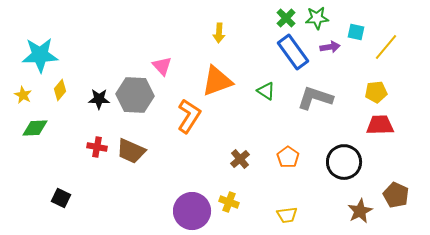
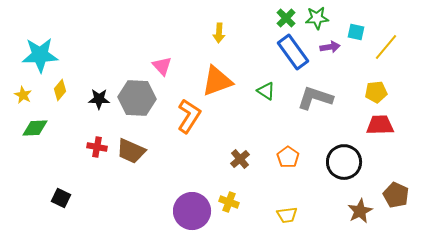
gray hexagon: moved 2 px right, 3 px down
